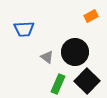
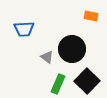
orange rectangle: rotated 40 degrees clockwise
black circle: moved 3 px left, 3 px up
